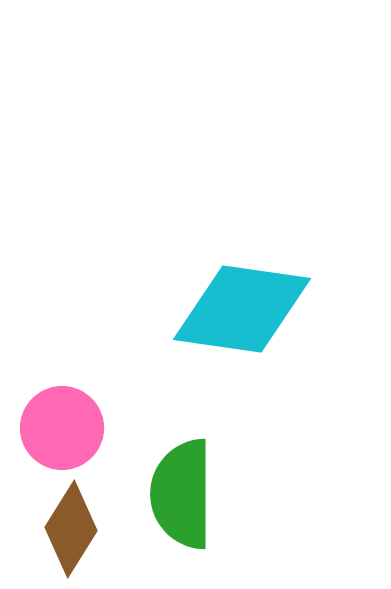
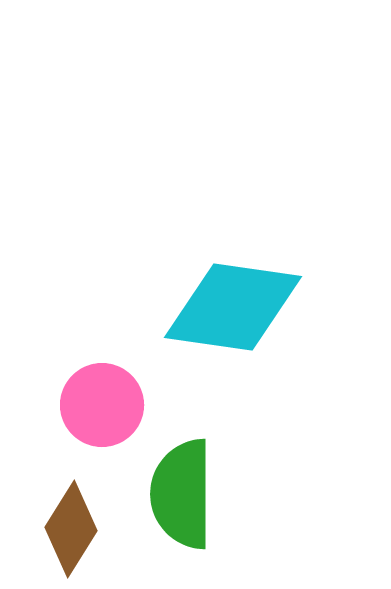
cyan diamond: moved 9 px left, 2 px up
pink circle: moved 40 px right, 23 px up
